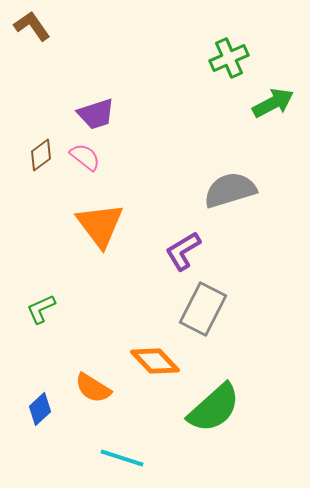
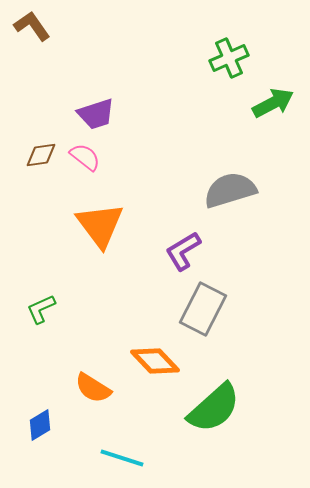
brown diamond: rotated 28 degrees clockwise
blue diamond: moved 16 px down; rotated 12 degrees clockwise
